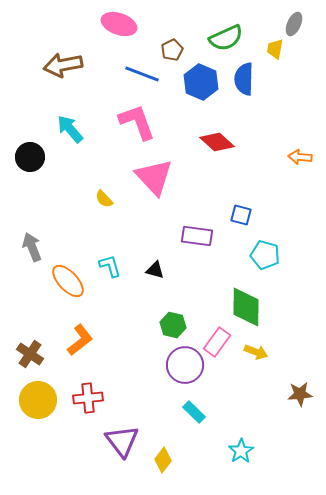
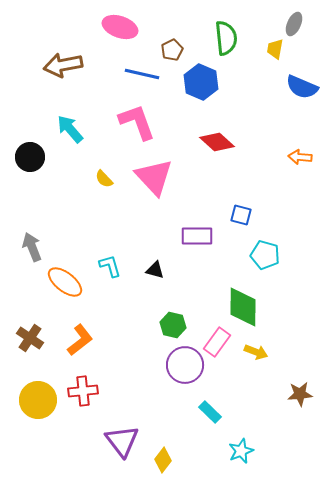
pink ellipse: moved 1 px right, 3 px down
green semicircle: rotated 72 degrees counterclockwise
blue line: rotated 8 degrees counterclockwise
blue semicircle: moved 58 px right, 8 px down; rotated 68 degrees counterclockwise
yellow semicircle: moved 20 px up
purple rectangle: rotated 8 degrees counterclockwise
orange ellipse: moved 3 px left, 1 px down; rotated 9 degrees counterclockwise
green diamond: moved 3 px left
brown cross: moved 16 px up
red cross: moved 5 px left, 7 px up
cyan rectangle: moved 16 px right
cyan star: rotated 10 degrees clockwise
